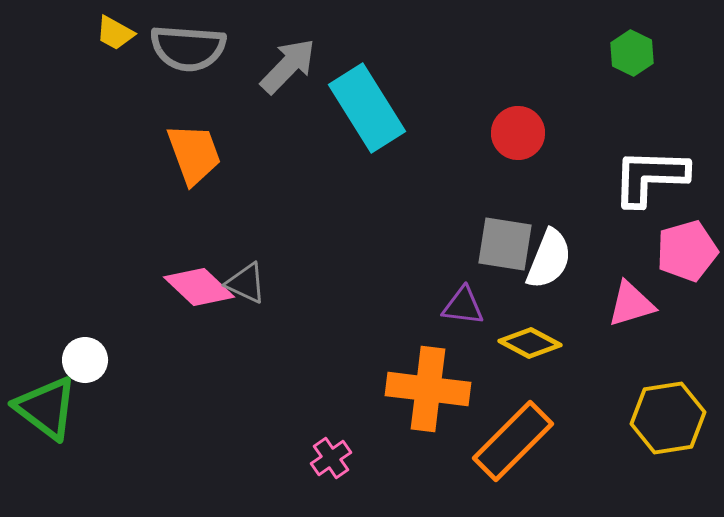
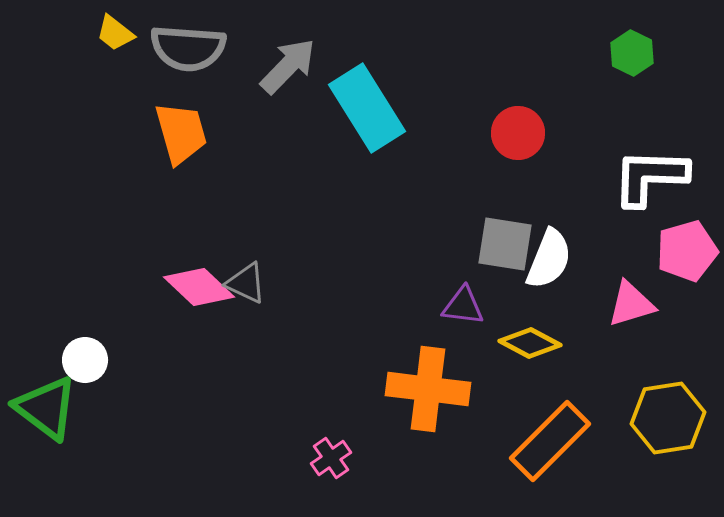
yellow trapezoid: rotated 9 degrees clockwise
orange trapezoid: moved 13 px left, 21 px up; rotated 4 degrees clockwise
orange rectangle: moved 37 px right
